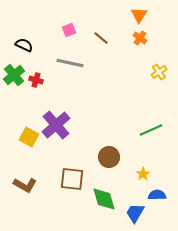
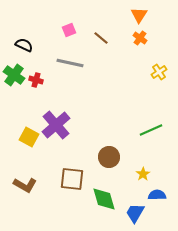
green cross: rotated 15 degrees counterclockwise
